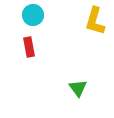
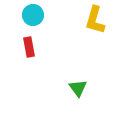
yellow L-shape: moved 1 px up
